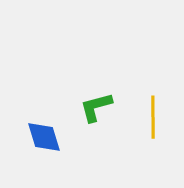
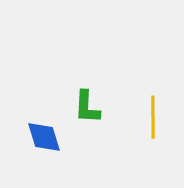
green L-shape: moved 9 px left; rotated 72 degrees counterclockwise
